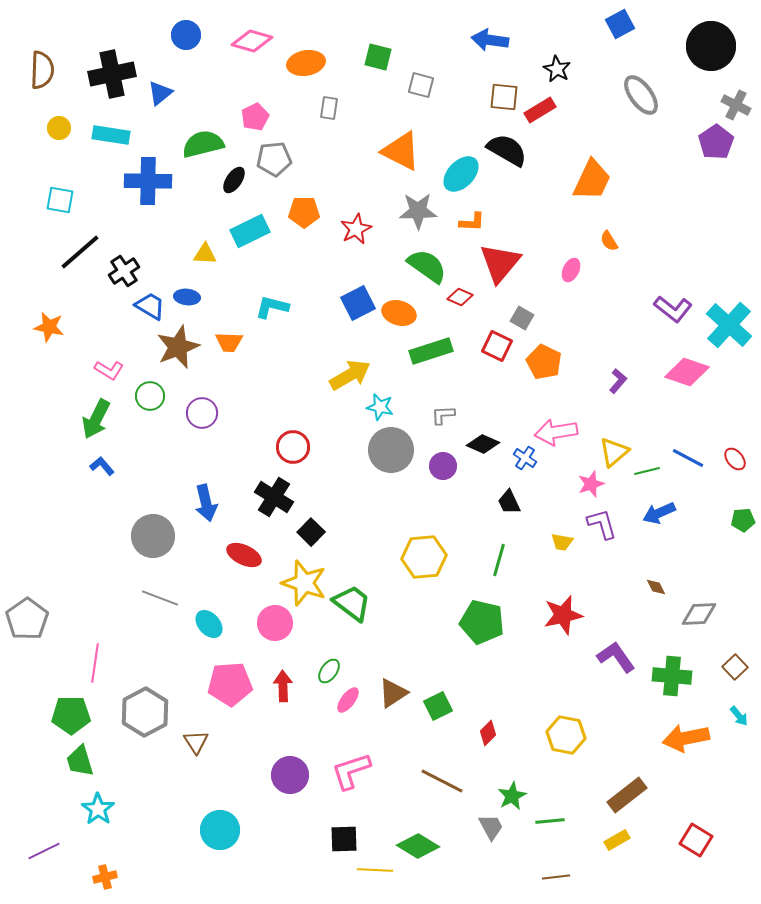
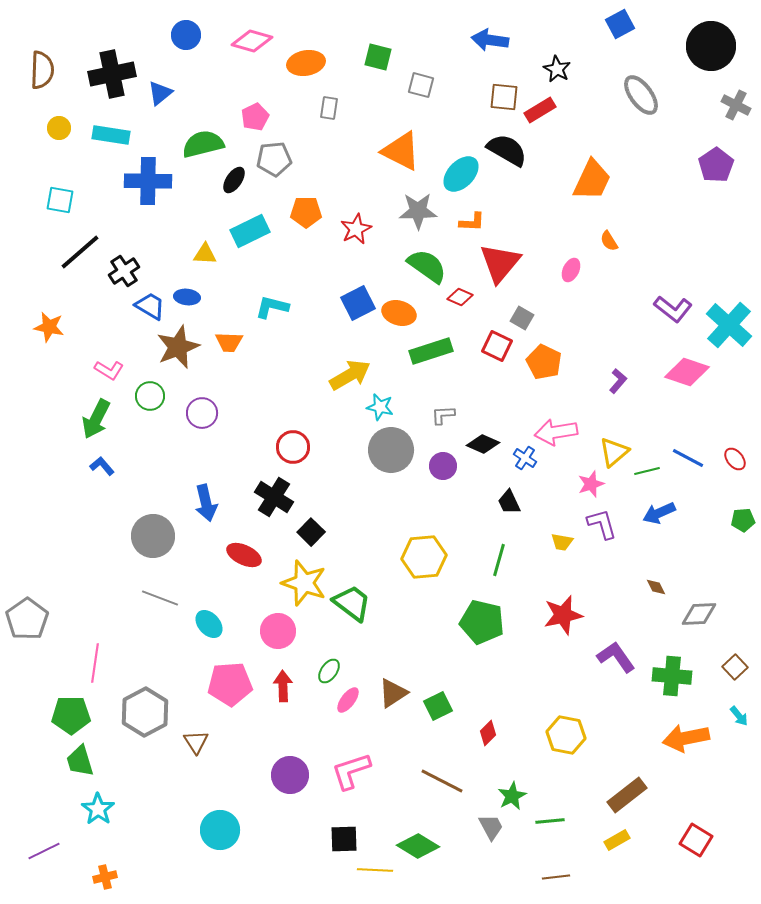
purple pentagon at (716, 142): moved 23 px down
orange pentagon at (304, 212): moved 2 px right
pink circle at (275, 623): moved 3 px right, 8 px down
